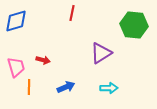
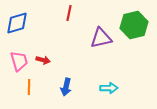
red line: moved 3 px left
blue diamond: moved 1 px right, 2 px down
green hexagon: rotated 20 degrees counterclockwise
purple triangle: moved 15 px up; rotated 20 degrees clockwise
pink trapezoid: moved 3 px right, 6 px up
blue arrow: rotated 126 degrees clockwise
